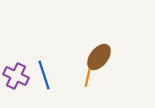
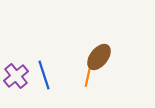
purple cross: rotated 25 degrees clockwise
